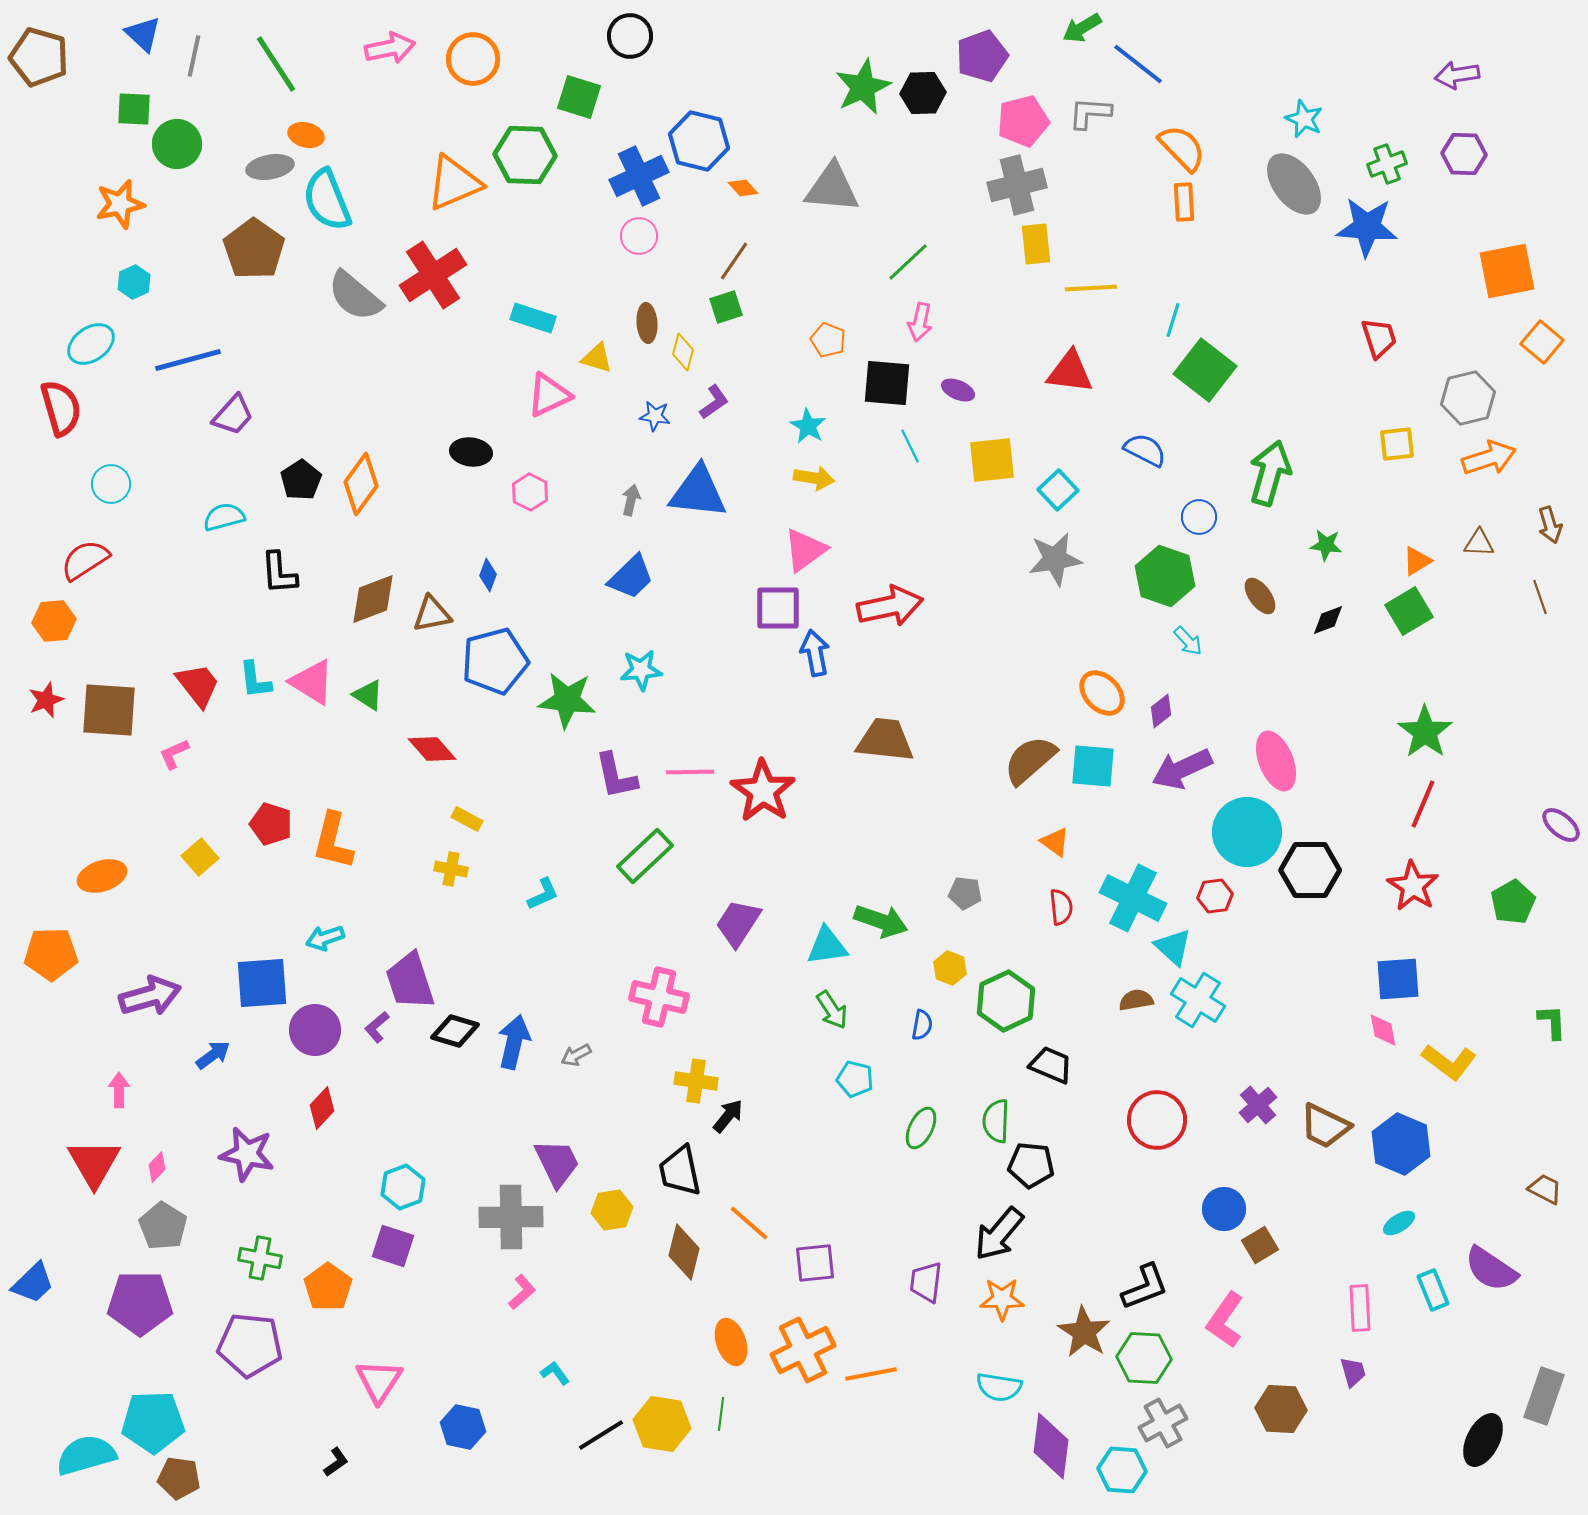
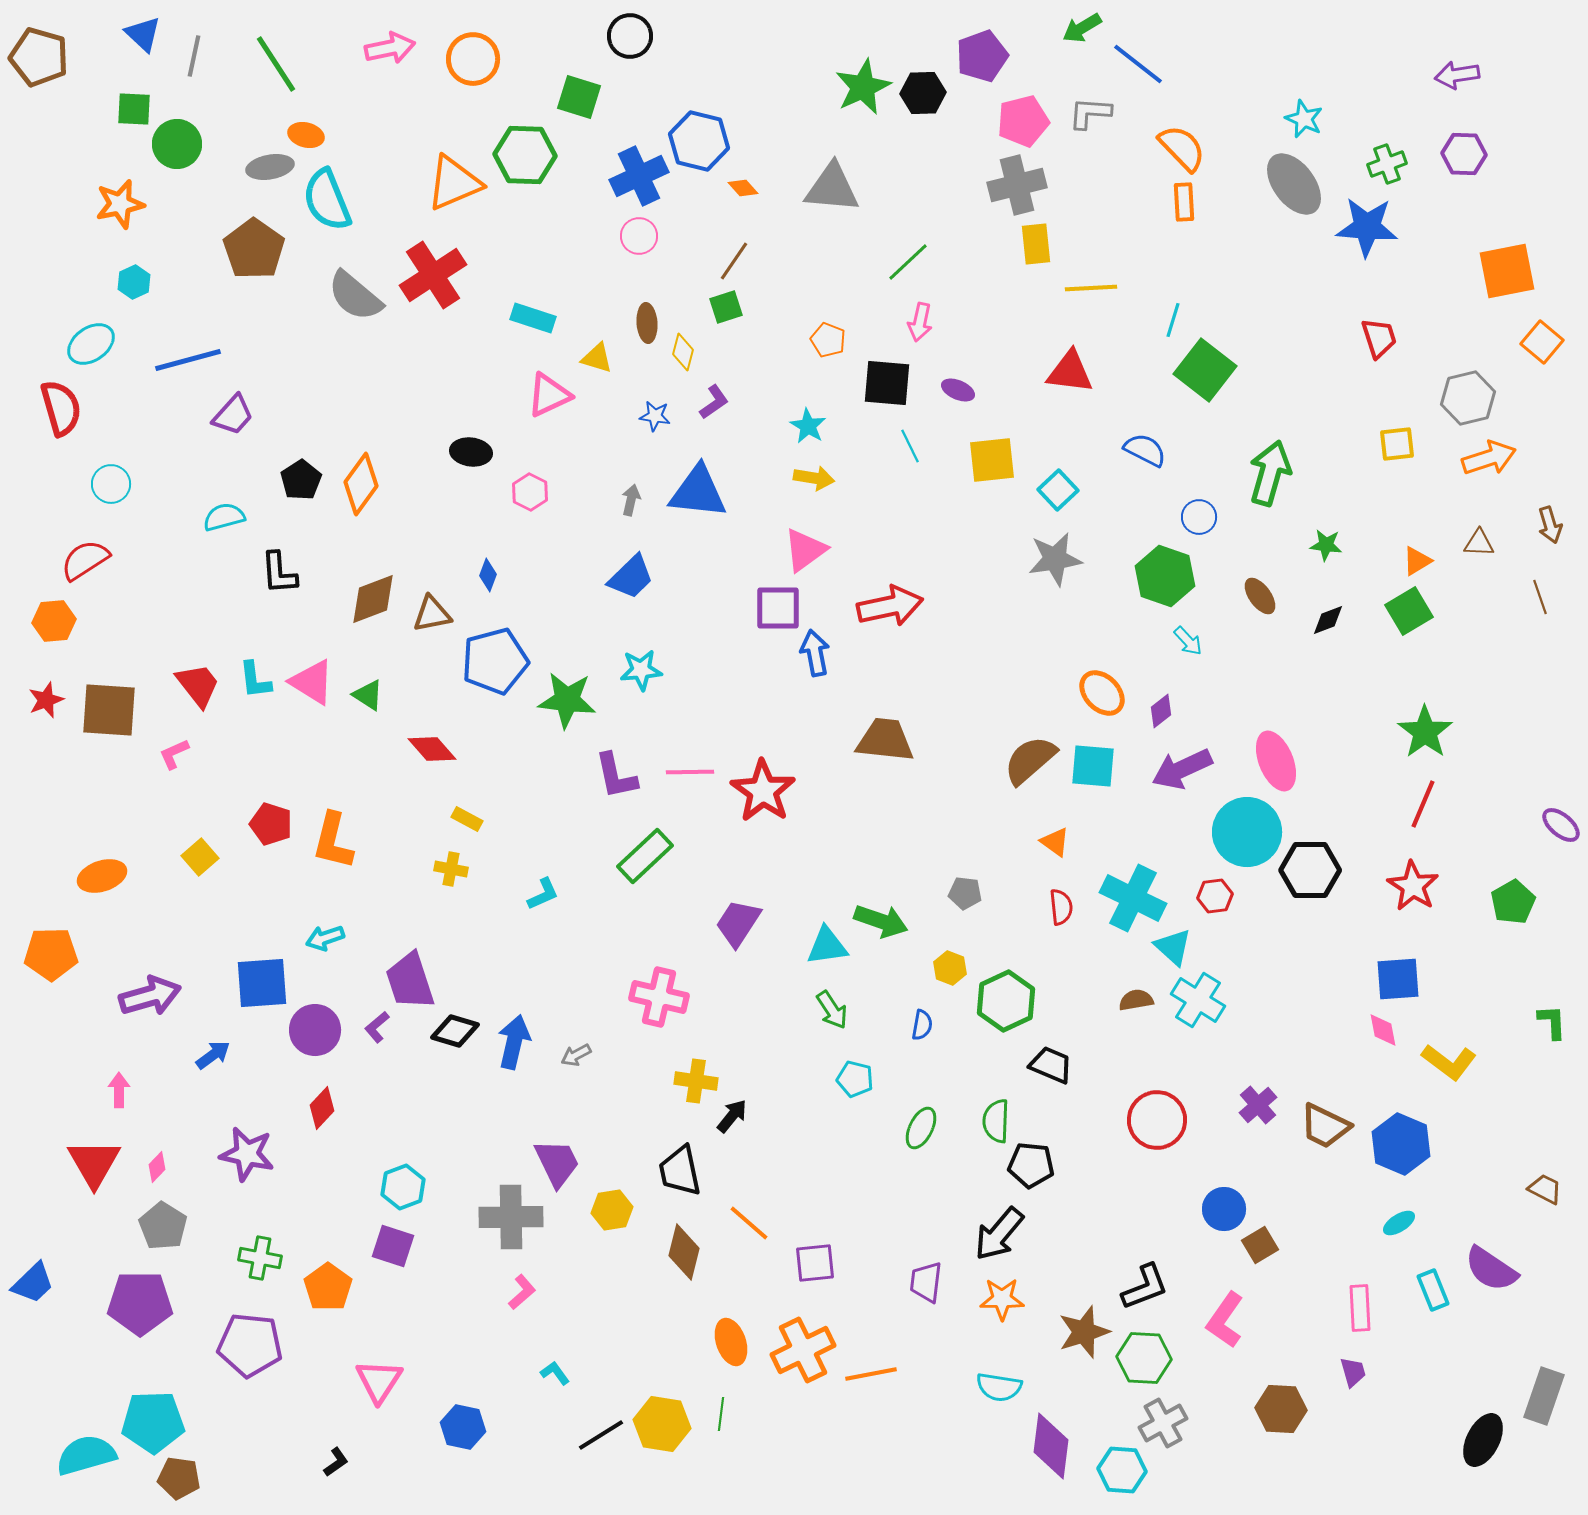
black arrow at (728, 1116): moved 4 px right
brown star at (1084, 1332): rotated 22 degrees clockwise
